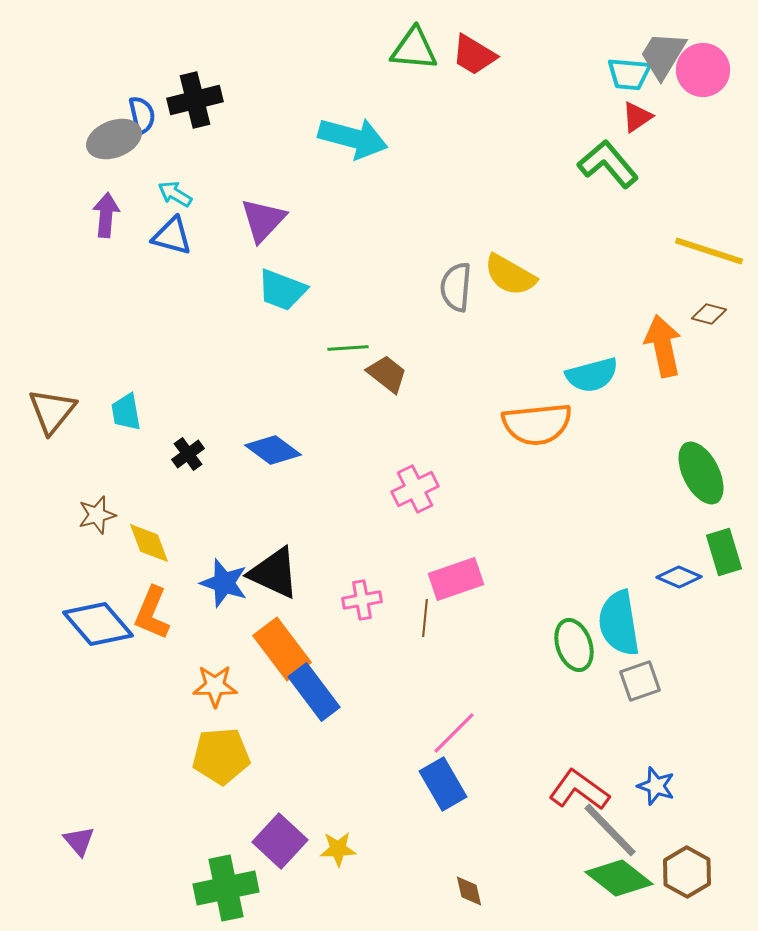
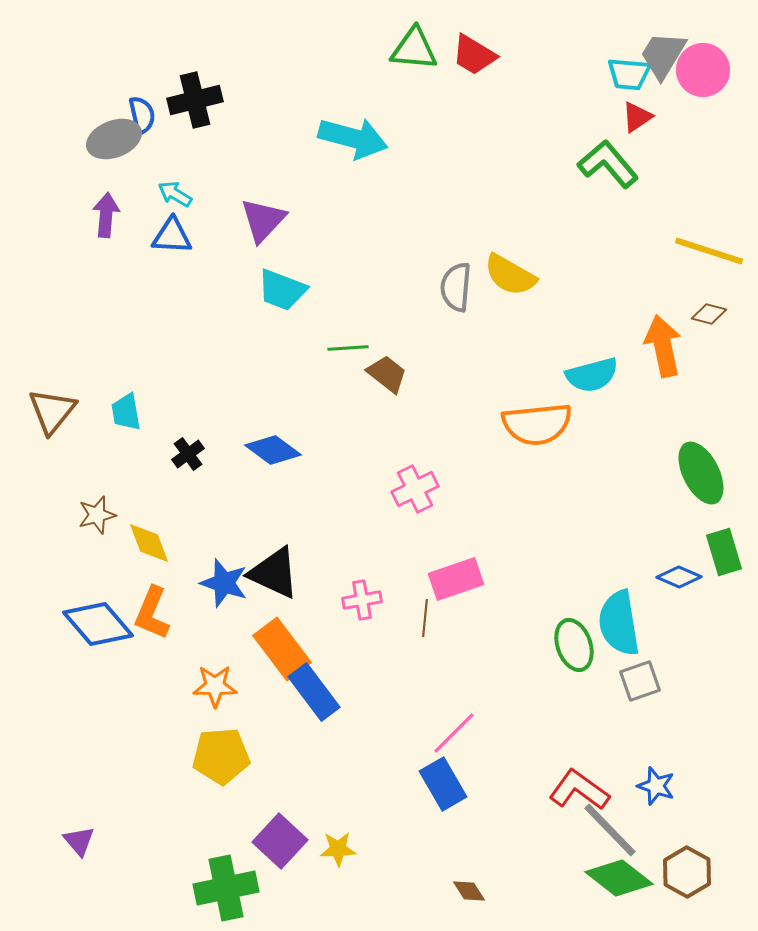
blue triangle at (172, 236): rotated 12 degrees counterclockwise
brown diamond at (469, 891): rotated 20 degrees counterclockwise
